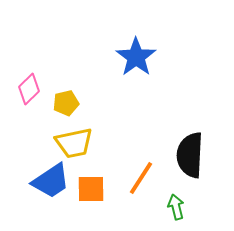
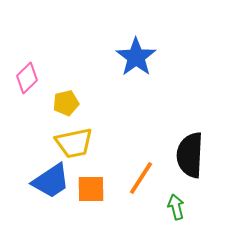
pink diamond: moved 2 px left, 11 px up
